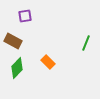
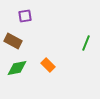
orange rectangle: moved 3 px down
green diamond: rotated 35 degrees clockwise
